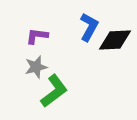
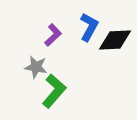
purple L-shape: moved 16 px right, 1 px up; rotated 130 degrees clockwise
gray star: rotated 25 degrees clockwise
green L-shape: rotated 12 degrees counterclockwise
